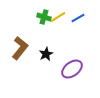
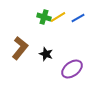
black star: rotated 24 degrees counterclockwise
